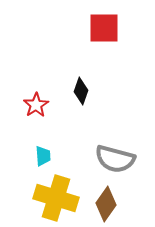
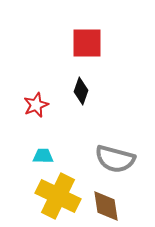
red square: moved 17 px left, 15 px down
red star: rotated 10 degrees clockwise
cyan trapezoid: rotated 85 degrees counterclockwise
yellow cross: moved 2 px right, 2 px up; rotated 9 degrees clockwise
brown diamond: moved 2 px down; rotated 44 degrees counterclockwise
